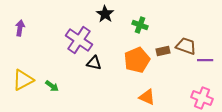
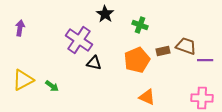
pink cross: rotated 20 degrees counterclockwise
